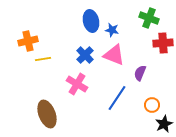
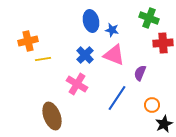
brown ellipse: moved 5 px right, 2 px down
